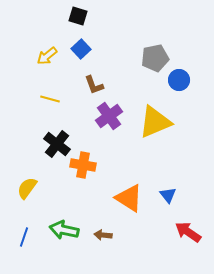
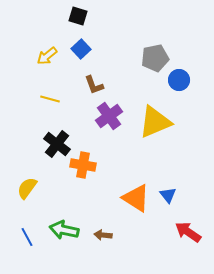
orange triangle: moved 7 px right
blue line: moved 3 px right; rotated 48 degrees counterclockwise
